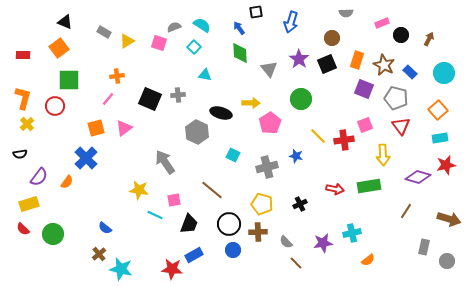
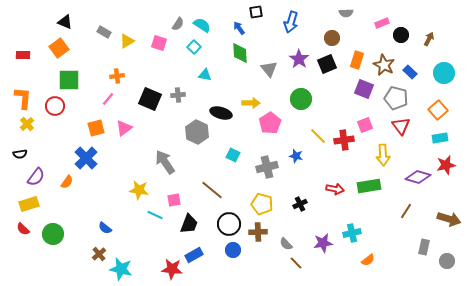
gray semicircle at (174, 27): moved 4 px right, 3 px up; rotated 144 degrees clockwise
orange L-shape at (23, 98): rotated 10 degrees counterclockwise
purple semicircle at (39, 177): moved 3 px left
gray semicircle at (286, 242): moved 2 px down
